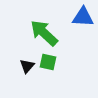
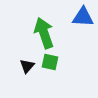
green arrow: rotated 28 degrees clockwise
green square: moved 2 px right
